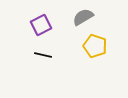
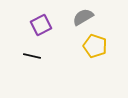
black line: moved 11 px left, 1 px down
